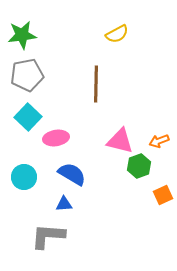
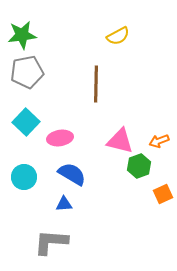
yellow semicircle: moved 1 px right, 2 px down
gray pentagon: moved 3 px up
cyan square: moved 2 px left, 5 px down
pink ellipse: moved 4 px right
orange square: moved 1 px up
gray L-shape: moved 3 px right, 6 px down
